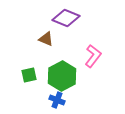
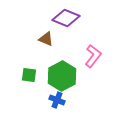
green square: rotated 21 degrees clockwise
